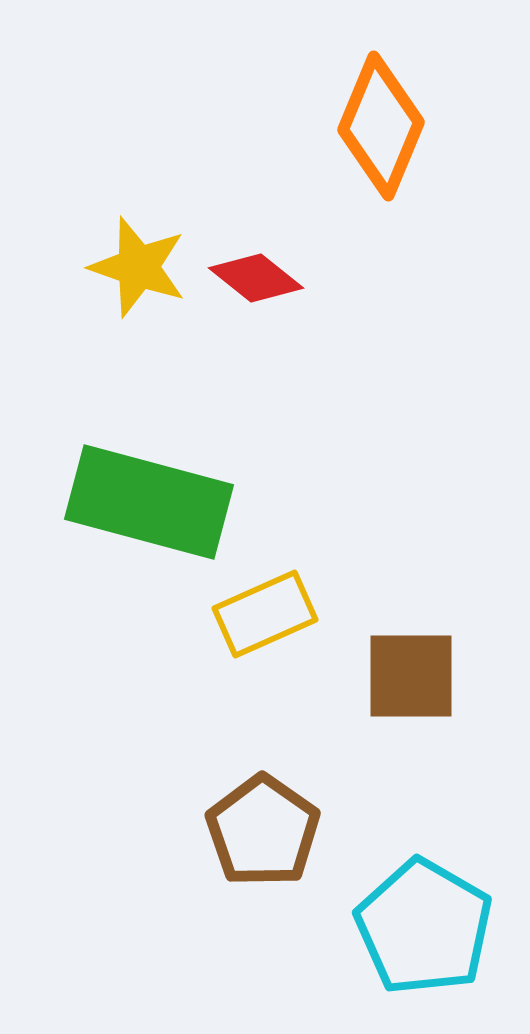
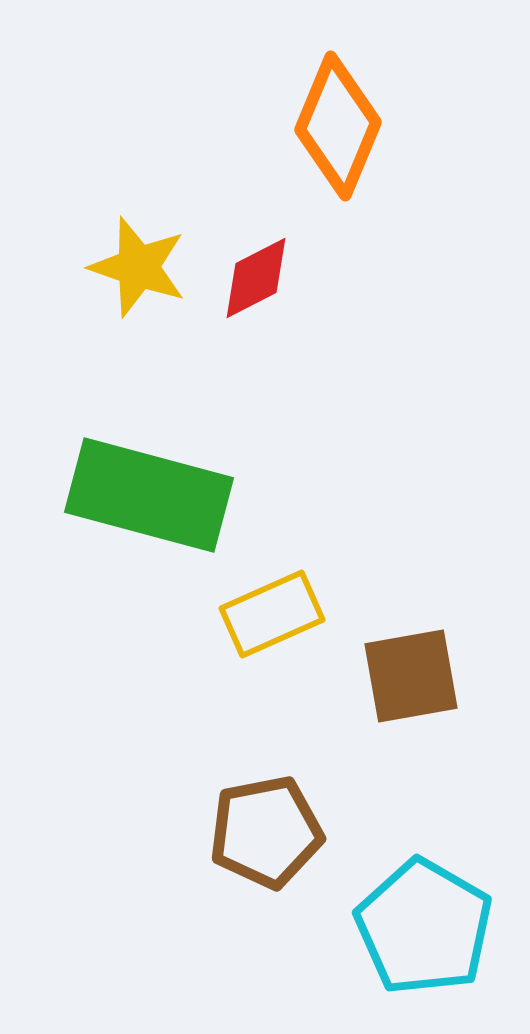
orange diamond: moved 43 px left
red diamond: rotated 66 degrees counterclockwise
green rectangle: moved 7 px up
yellow rectangle: moved 7 px right
brown square: rotated 10 degrees counterclockwise
brown pentagon: moved 3 px right, 1 px down; rotated 26 degrees clockwise
